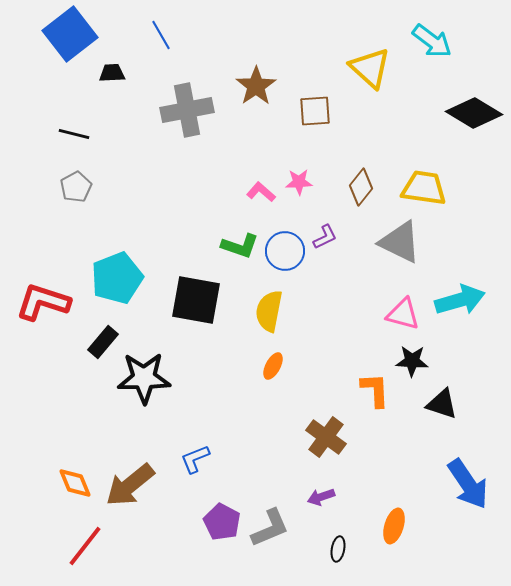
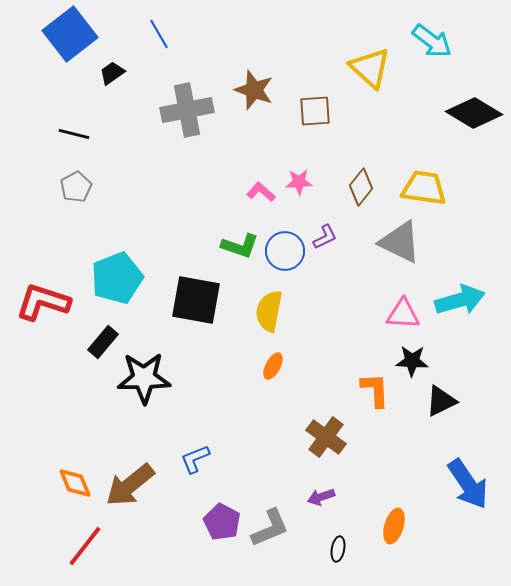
blue line at (161, 35): moved 2 px left, 1 px up
black trapezoid at (112, 73): rotated 32 degrees counterclockwise
brown star at (256, 86): moved 2 px left, 4 px down; rotated 18 degrees counterclockwise
pink triangle at (403, 314): rotated 12 degrees counterclockwise
black triangle at (442, 404): moved 1 px left, 3 px up; rotated 44 degrees counterclockwise
